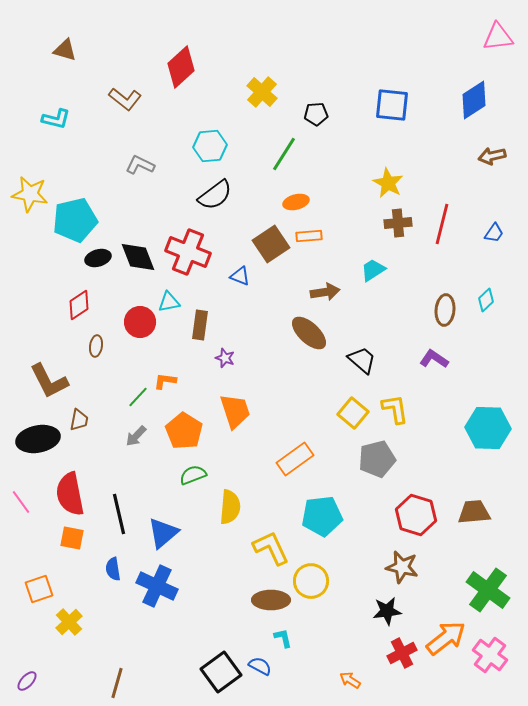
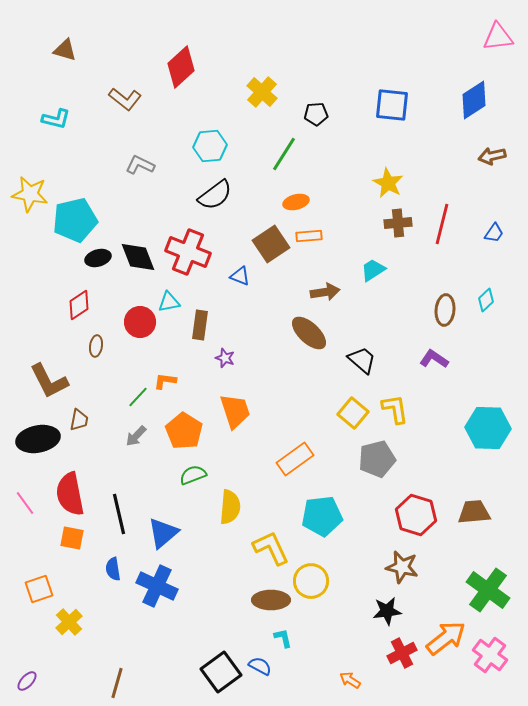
pink line at (21, 502): moved 4 px right, 1 px down
